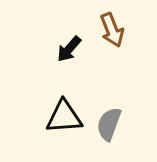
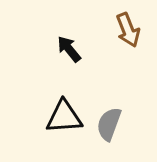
brown arrow: moved 16 px right
black arrow: rotated 100 degrees clockwise
